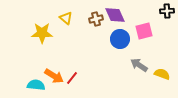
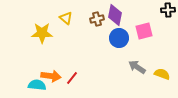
black cross: moved 1 px right, 1 px up
purple diamond: rotated 35 degrees clockwise
brown cross: moved 1 px right
blue circle: moved 1 px left, 1 px up
gray arrow: moved 2 px left, 2 px down
orange arrow: moved 3 px left; rotated 24 degrees counterclockwise
cyan semicircle: moved 1 px right
